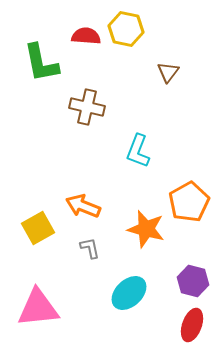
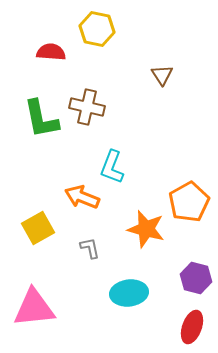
yellow hexagon: moved 29 px left
red semicircle: moved 35 px left, 16 px down
green L-shape: moved 56 px down
brown triangle: moved 6 px left, 3 px down; rotated 10 degrees counterclockwise
cyan L-shape: moved 26 px left, 16 px down
orange arrow: moved 1 px left, 9 px up
purple hexagon: moved 3 px right, 3 px up
cyan ellipse: rotated 36 degrees clockwise
pink triangle: moved 4 px left
red ellipse: moved 2 px down
